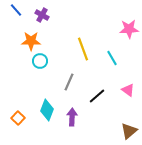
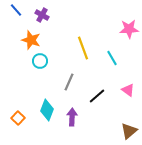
orange star: moved 1 px up; rotated 18 degrees clockwise
yellow line: moved 1 px up
